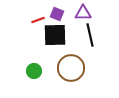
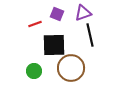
purple triangle: rotated 18 degrees counterclockwise
red line: moved 3 px left, 4 px down
black square: moved 1 px left, 10 px down
